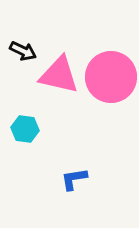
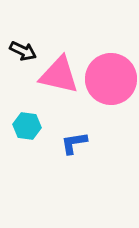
pink circle: moved 2 px down
cyan hexagon: moved 2 px right, 3 px up
blue L-shape: moved 36 px up
